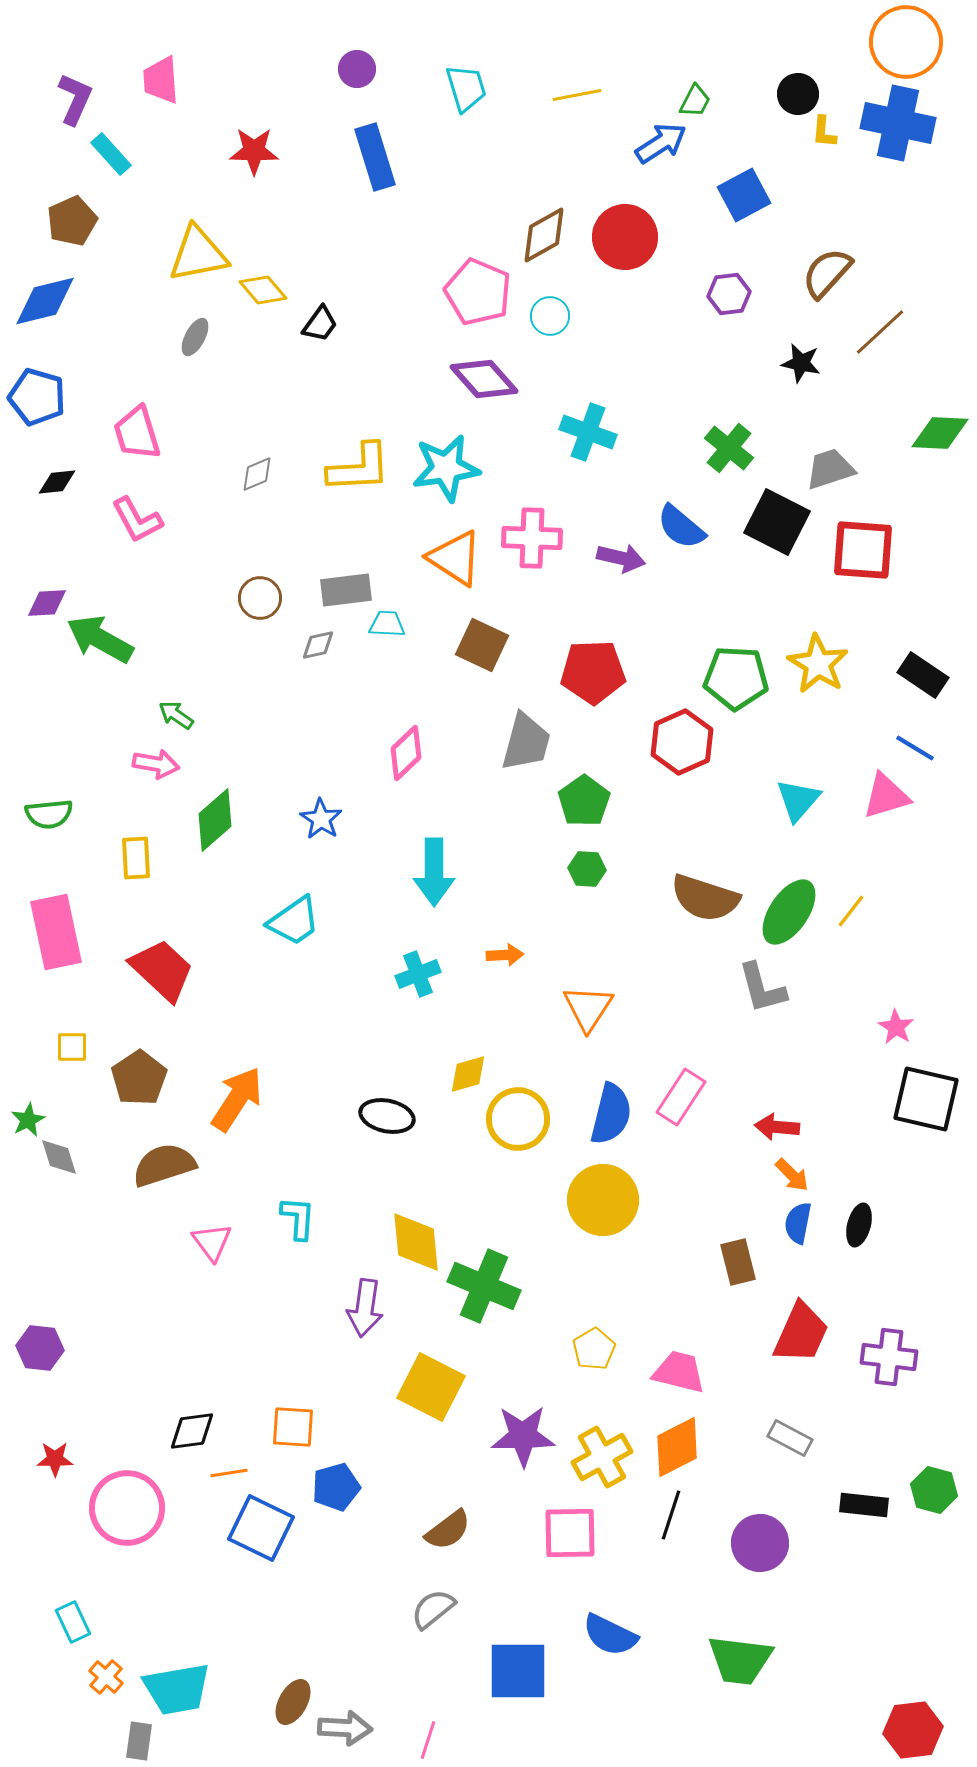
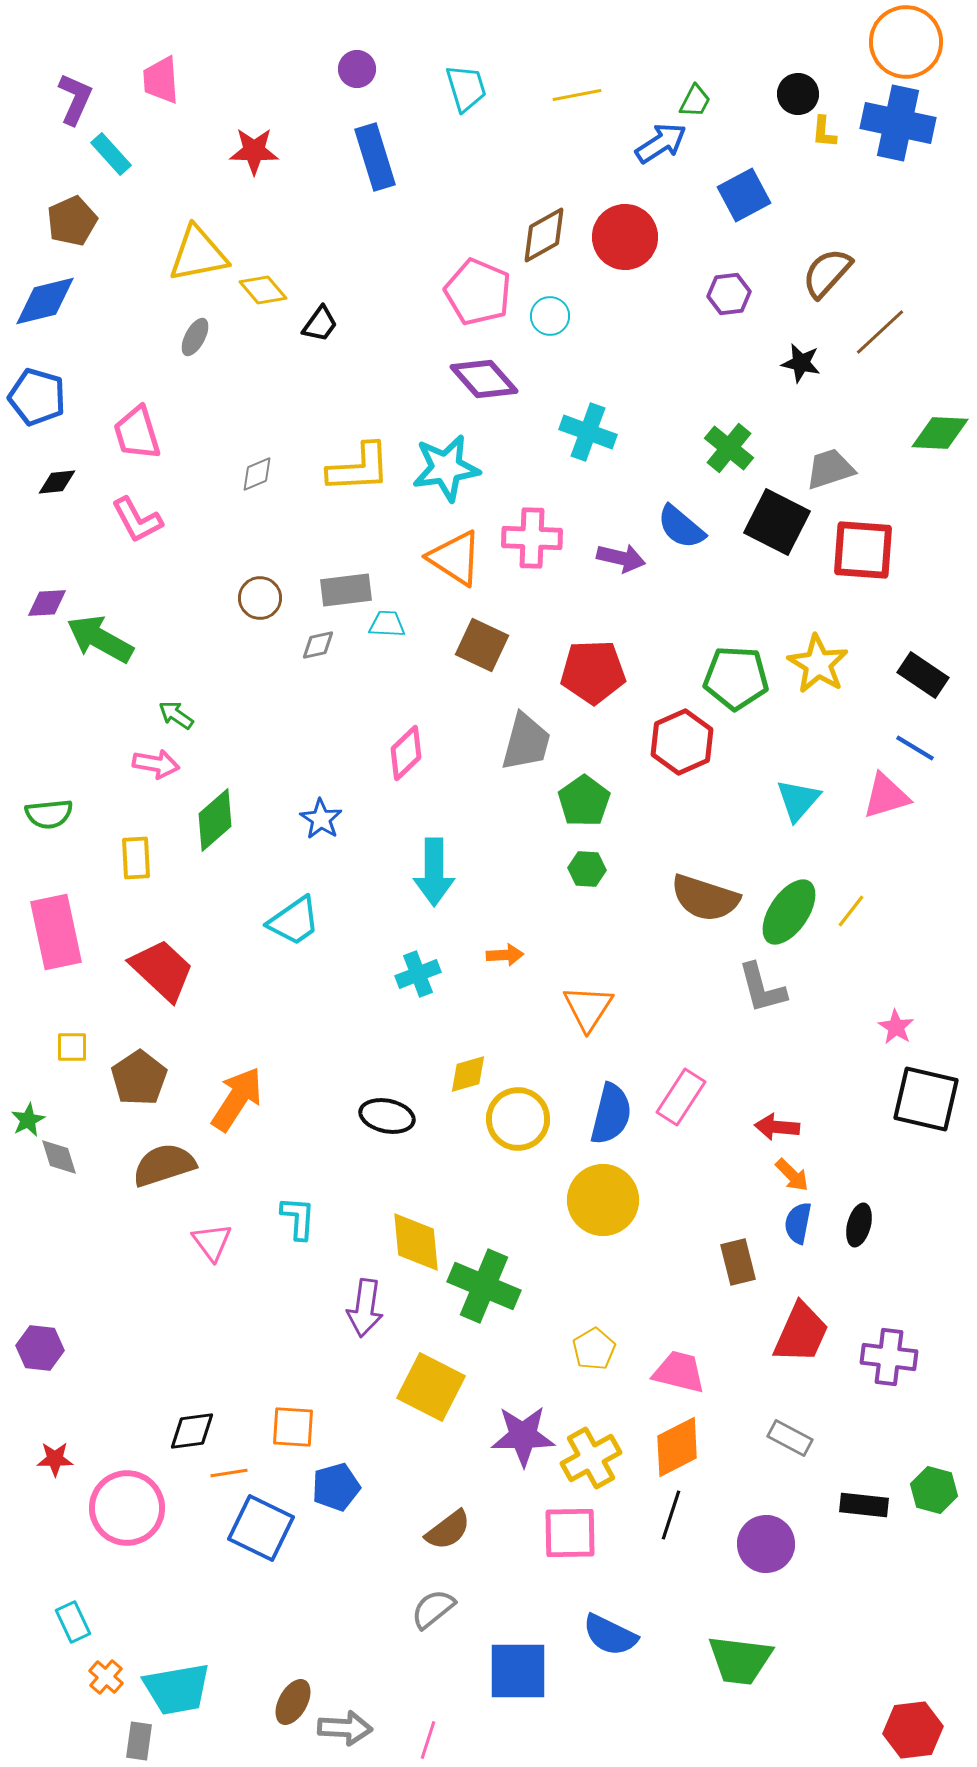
yellow cross at (602, 1457): moved 11 px left, 1 px down
purple circle at (760, 1543): moved 6 px right, 1 px down
